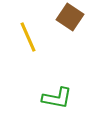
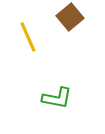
brown square: rotated 16 degrees clockwise
